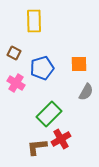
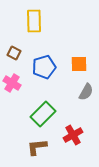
blue pentagon: moved 2 px right, 1 px up
pink cross: moved 4 px left
green rectangle: moved 6 px left
red cross: moved 12 px right, 4 px up
